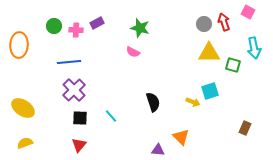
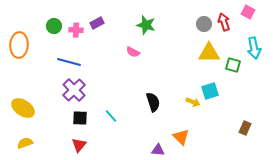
green star: moved 6 px right, 3 px up
blue line: rotated 20 degrees clockwise
